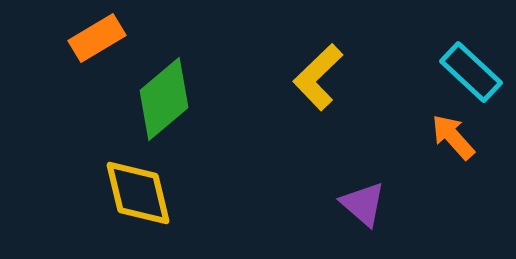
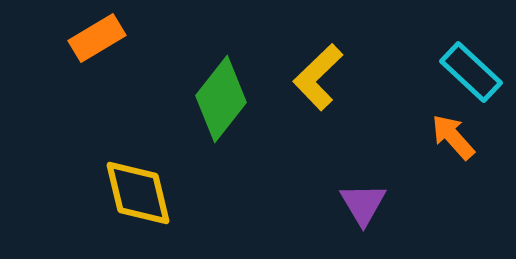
green diamond: moved 57 px right; rotated 12 degrees counterclockwise
purple triangle: rotated 18 degrees clockwise
